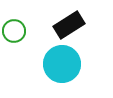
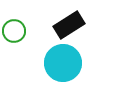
cyan circle: moved 1 px right, 1 px up
